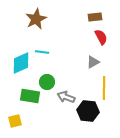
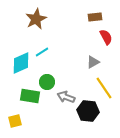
red semicircle: moved 5 px right
cyan line: rotated 40 degrees counterclockwise
yellow line: rotated 35 degrees counterclockwise
